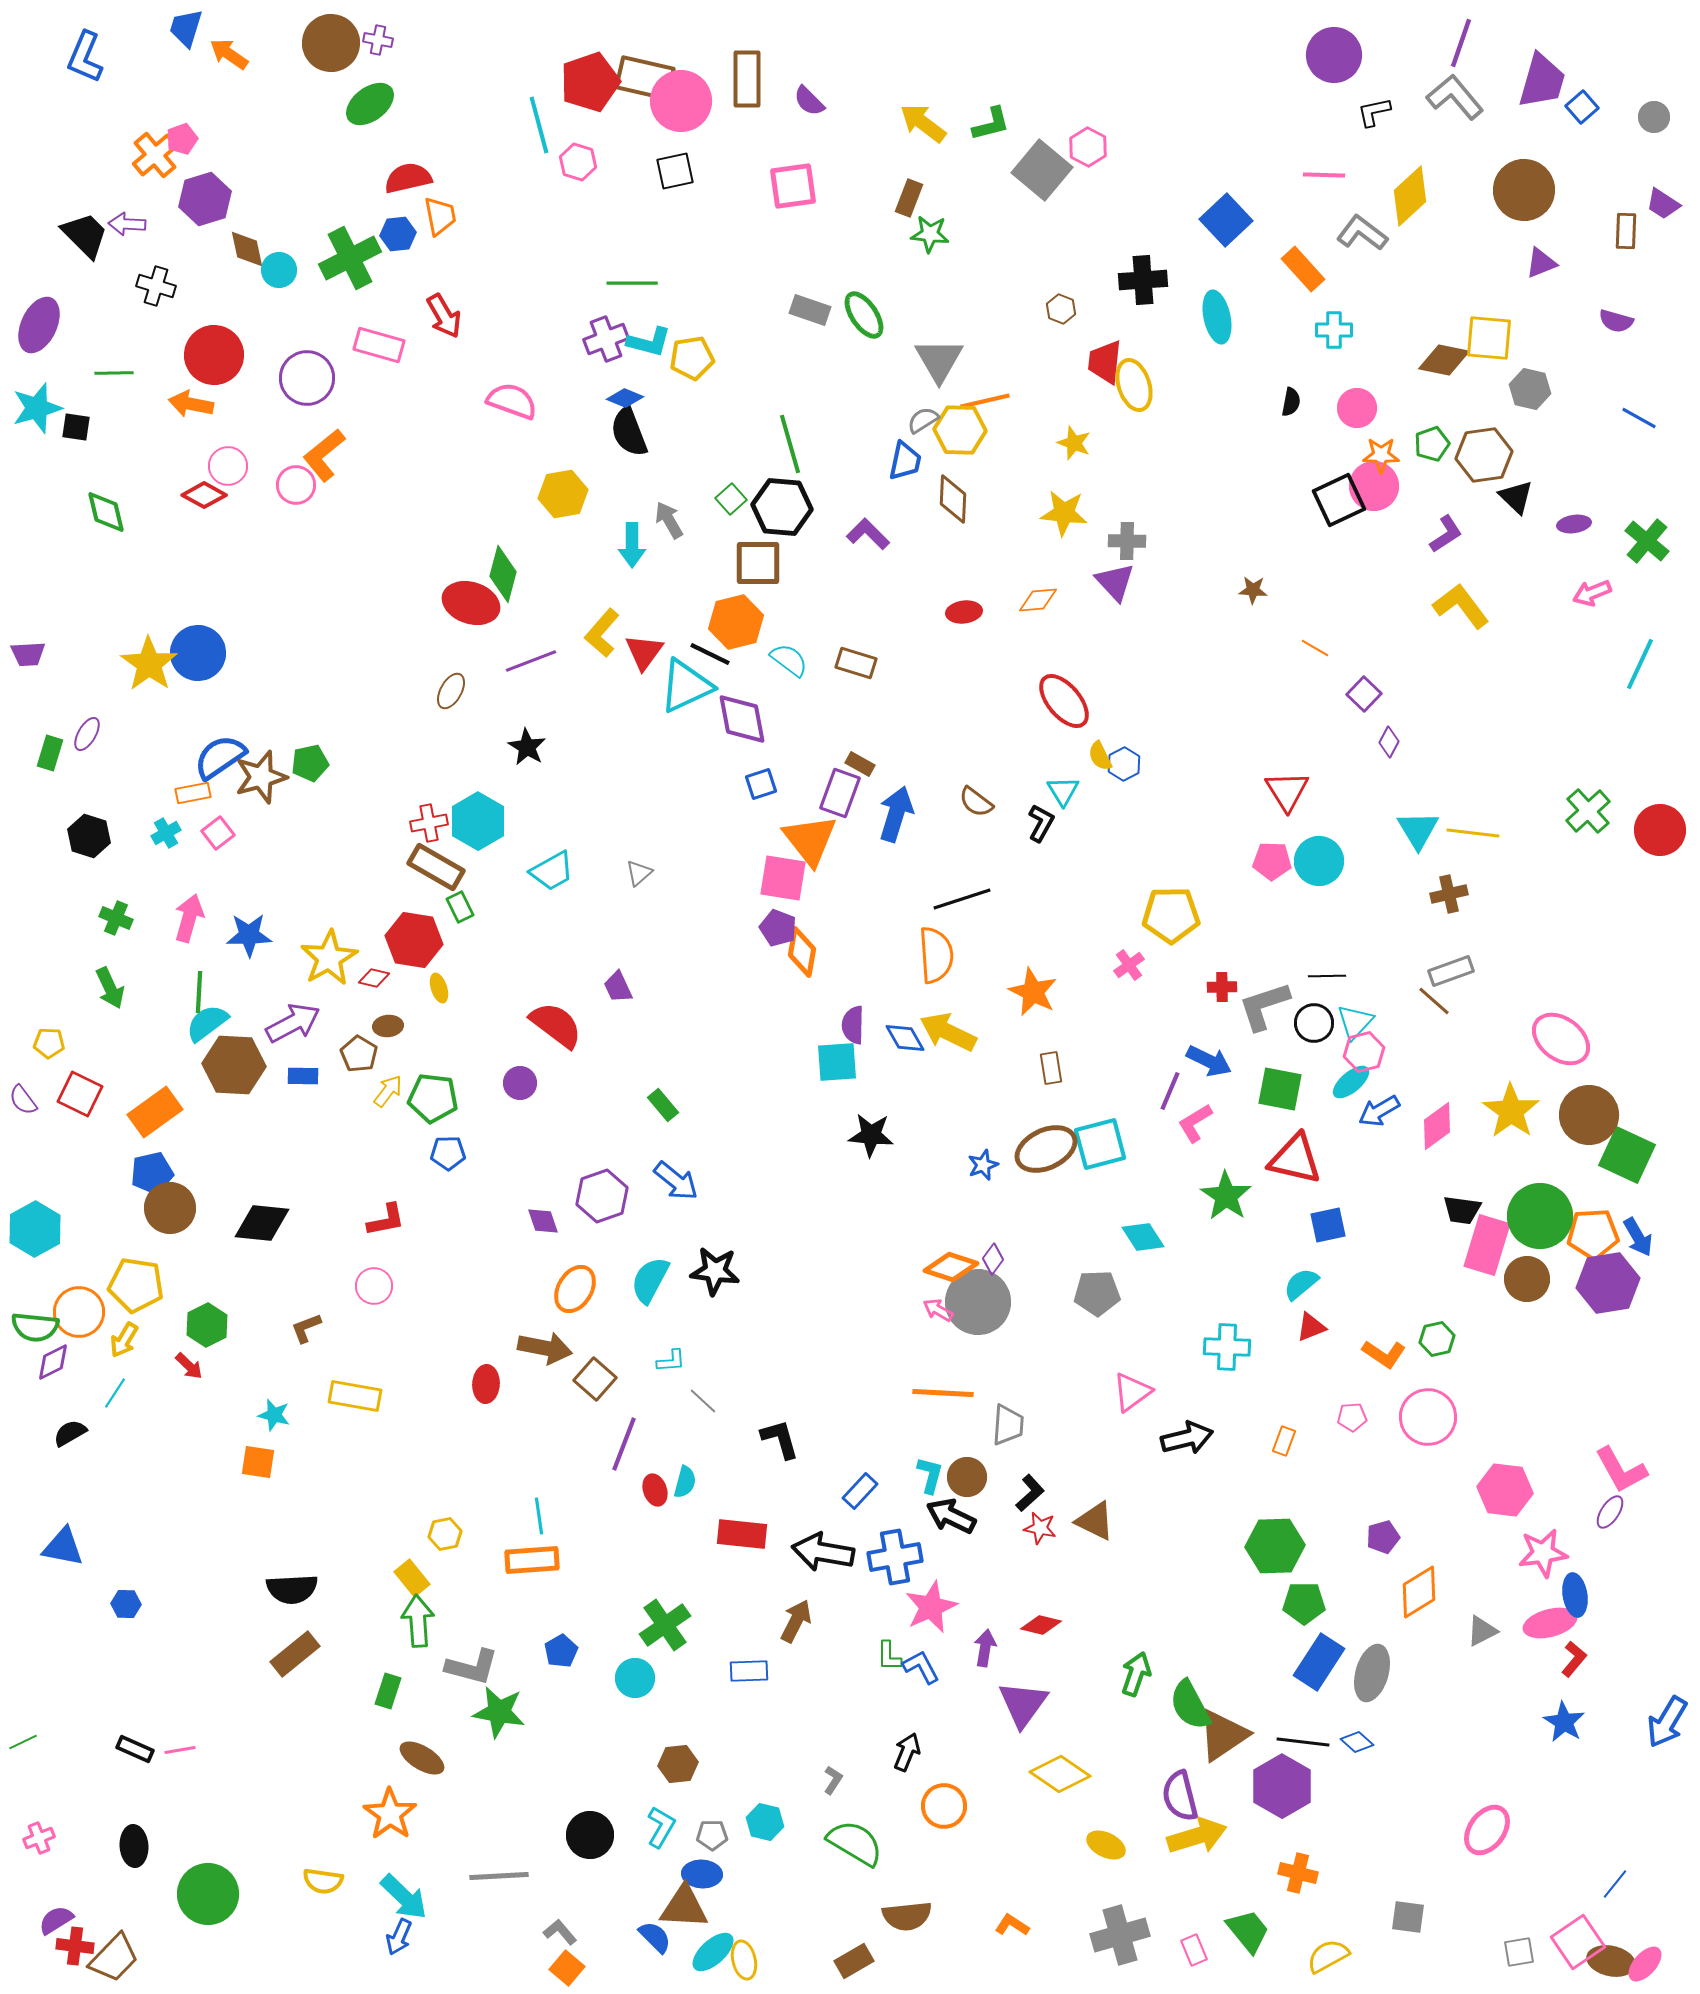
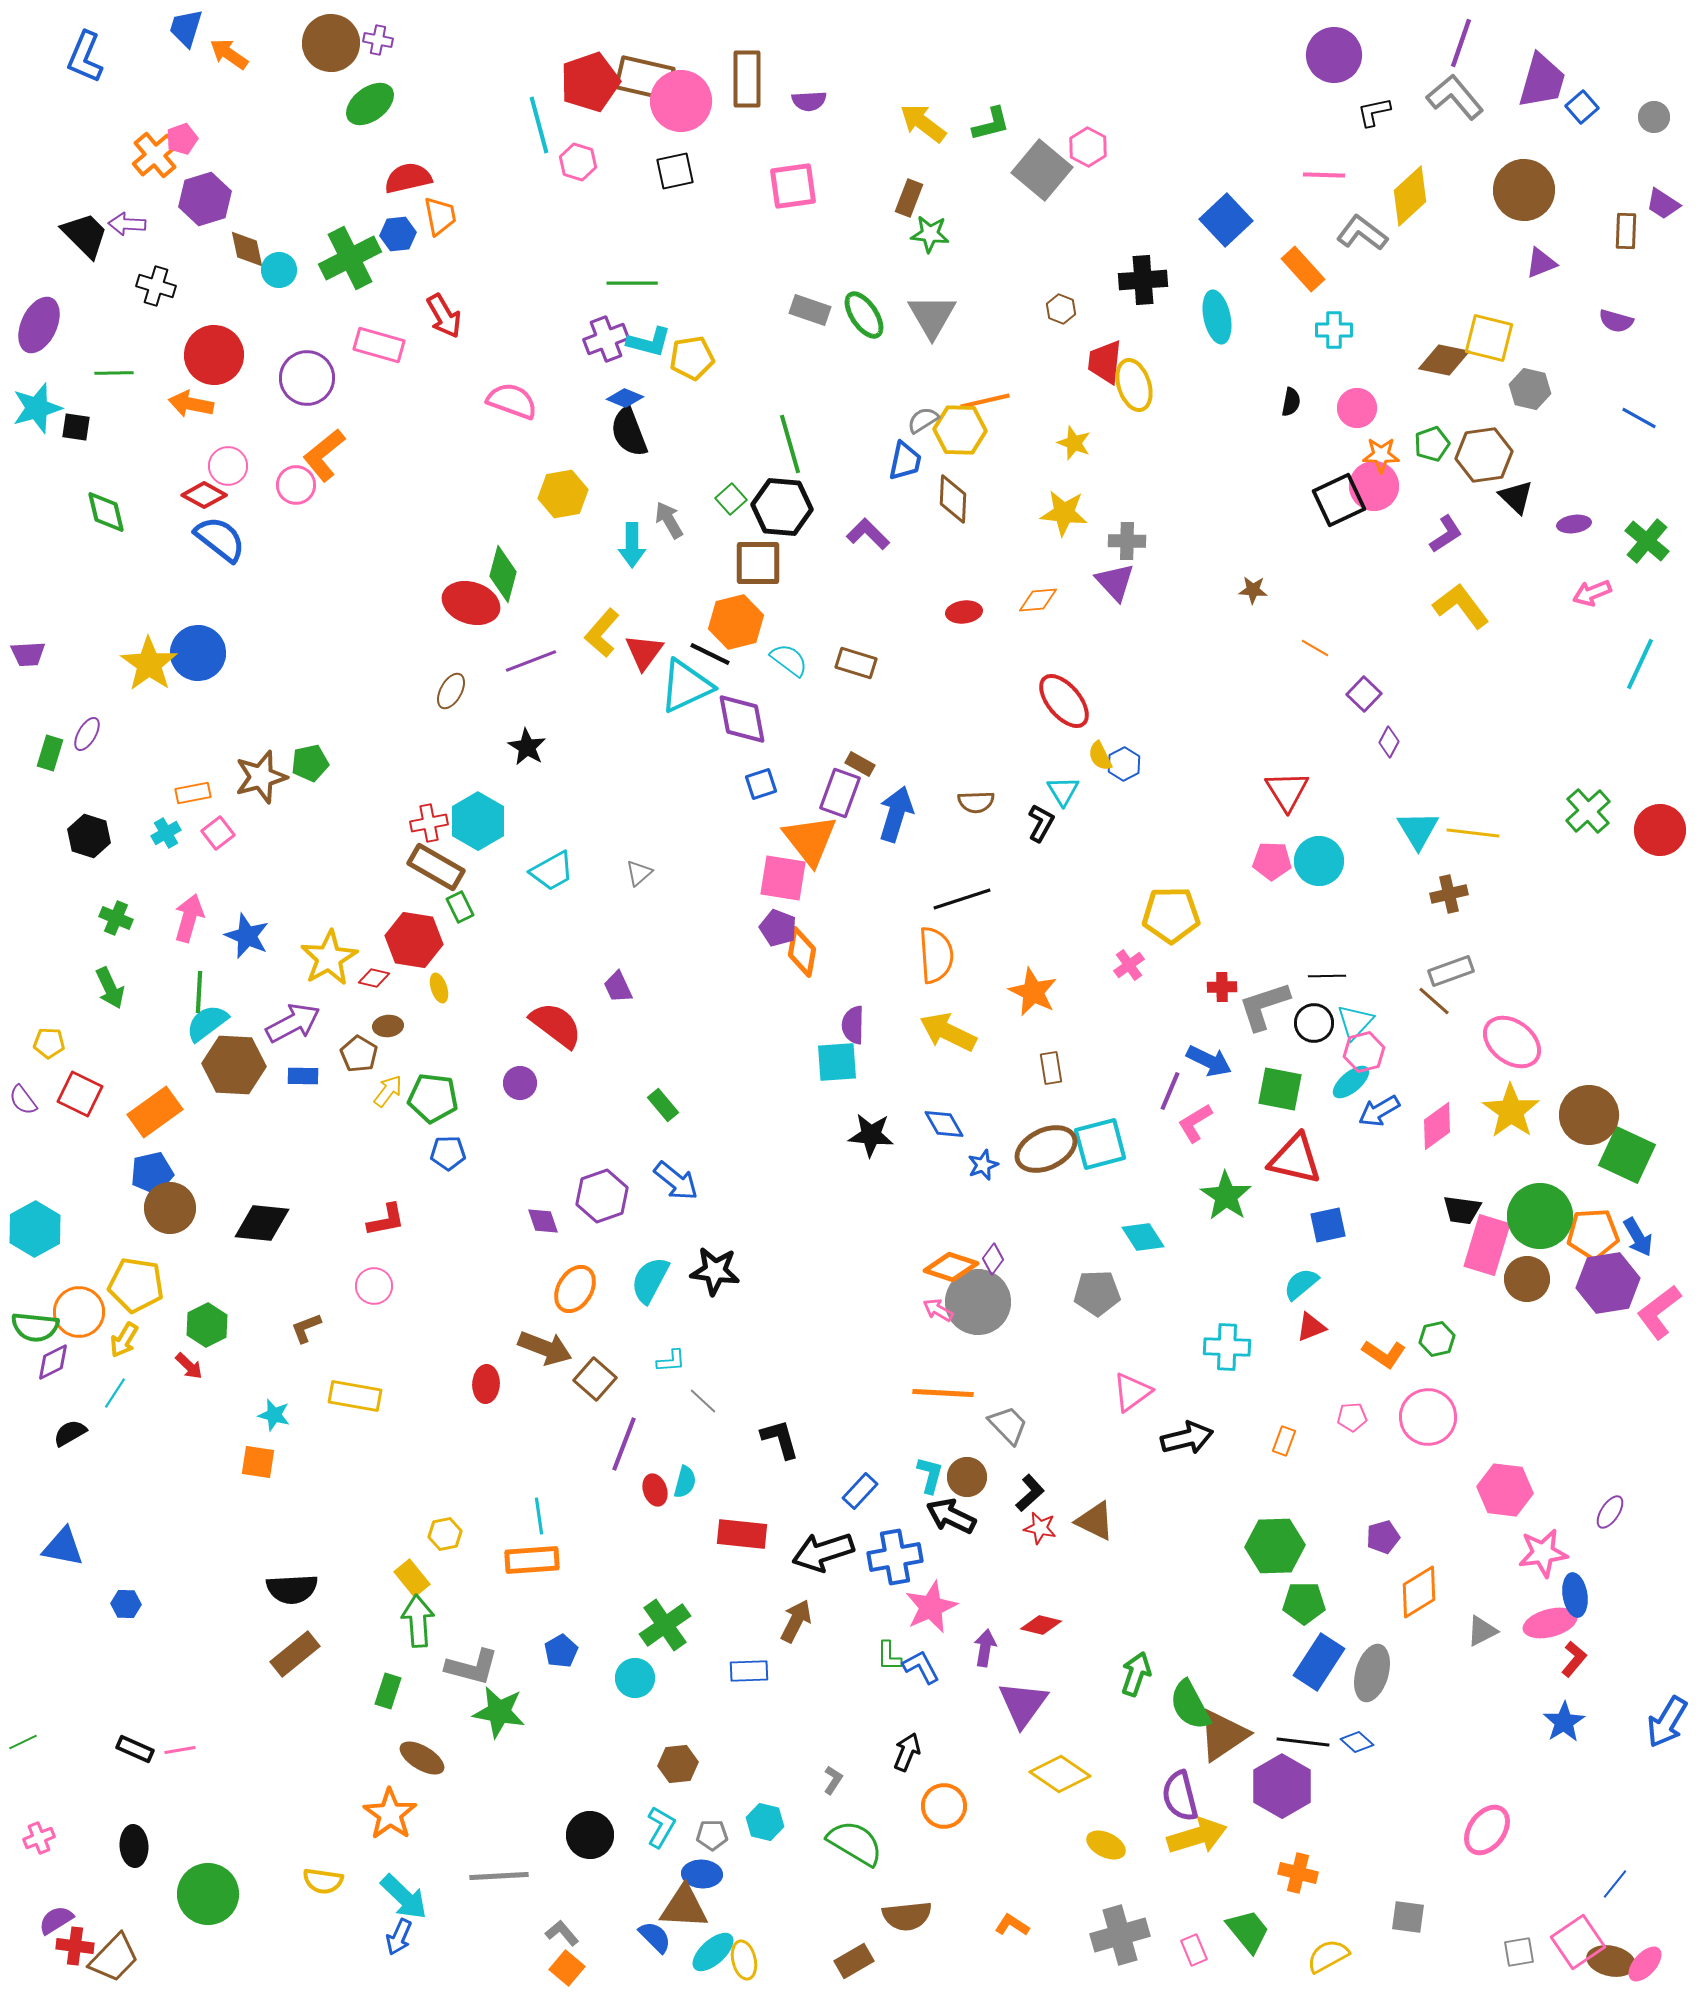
purple semicircle at (809, 101): rotated 48 degrees counterclockwise
yellow square at (1489, 338): rotated 9 degrees clockwise
gray triangle at (939, 360): moved 7 px left, 44 px up
blue semicircle at (220, 757): moved 218 px up; rotated 72 degrees clockwise
brown semicircle at (976, 802): rotated 39 degrees counterclockwise
blue star at (249, 935): moved 2 px left, 1 px down; rotated 24 degrees clockwise
blue diamond at (905, 1038): moved 39 px right, 86 px down
pink ellipse at (1561, 1039): moved 49 px left, 3 px down
brown arrow at (545, 1348): rotated 10 degrees clockwise
gray trapezoid at (1008, 1425): rotated 48 degrees counterclockwise
pink L-shape at (1621, 1470): moved 38 px right, 158 px up; rotated 82 degrees clockwise
black arrow at (823, 1552): rotated 28 degrees counterclockwise
blue star at (1564, 1722): rotated 9 degrees clockwise
gray L-shape at (560, 1932): moved 2 px right, 1 px down
